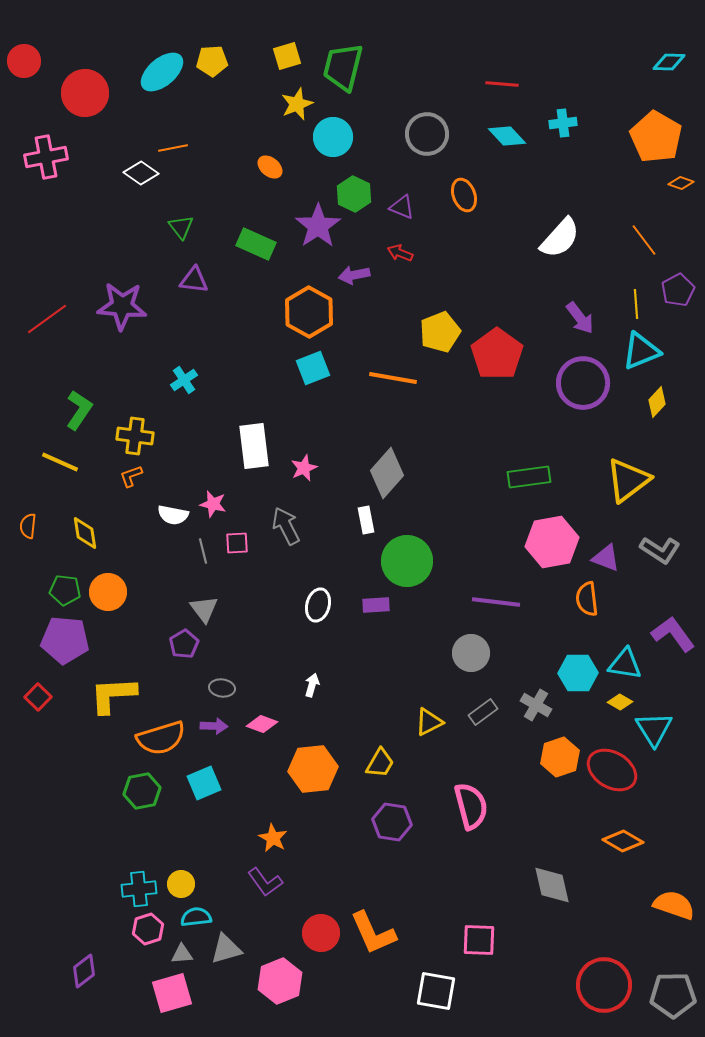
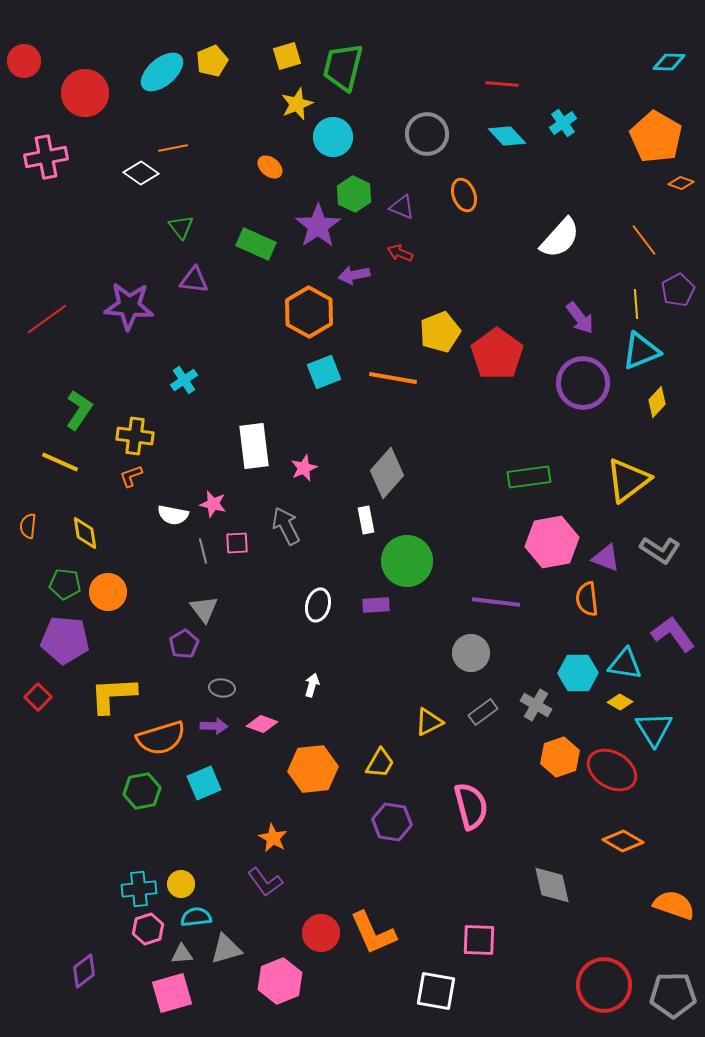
yellow pentagon at (212, 61): rotated 20 degrees counterclockwise
cyan cross at (563, 123): rotated 28 degrees counterclockwise
purple star at (122, 306): moved 7 px right
cyan square at (313, 368): moved 11 px right, 4 px down
green pentagon at (65, 590): moved 6 px up
